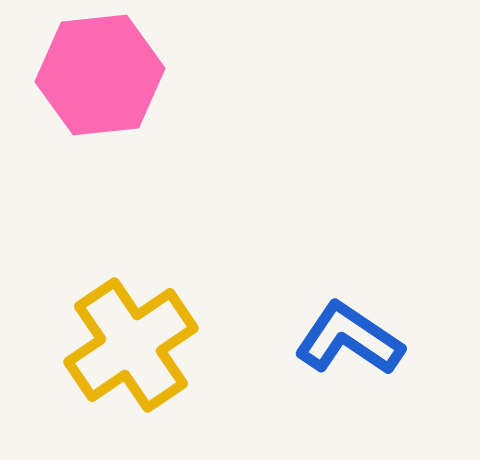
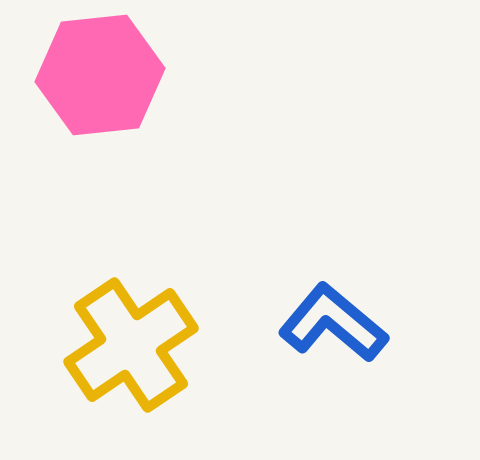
blue L-shape: moved 16 px left, 16 px up; rotated 6 degrees clockwise
